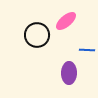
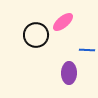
pink ellipse: moved 3 px left, 1 px down
black circle: moved 1 px left
